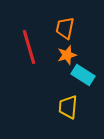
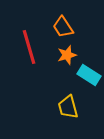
orange trapezoid: moved 2 px left, 1 px up; rotated 45 degrees counterclockwise
cyan rectangle: moved 6 px right
yellow trapezoid: rotated 20 degrees counterclockwise
